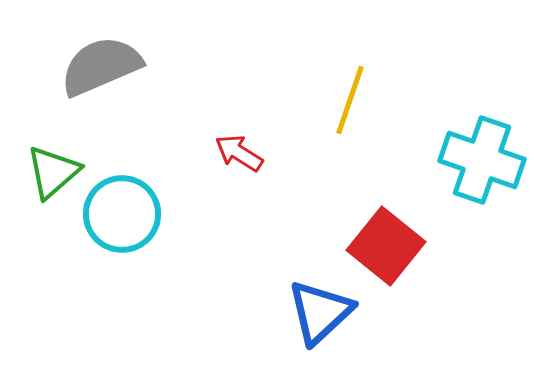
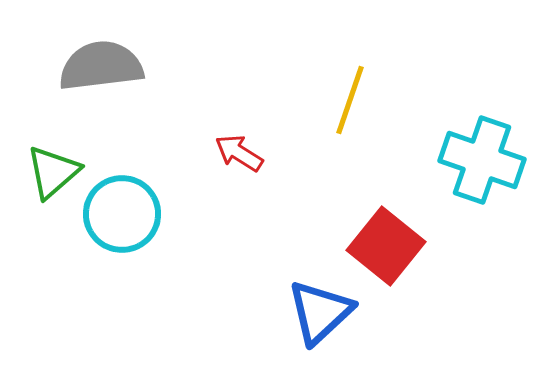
gray semicircle: rotated 16 degrees clockwise
